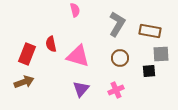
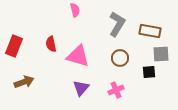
red rectangle: moved 13 px left, 8 px up
black square: moved 1 px down
purple triangle: moved 1 px up
